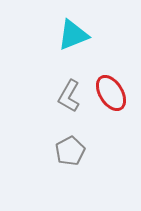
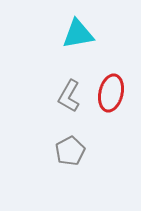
cyan triangle: moved 5 px right, 1 px up; rotated 12 degrees clockwise
red ellipse: rotated 45 degrees clockwise
